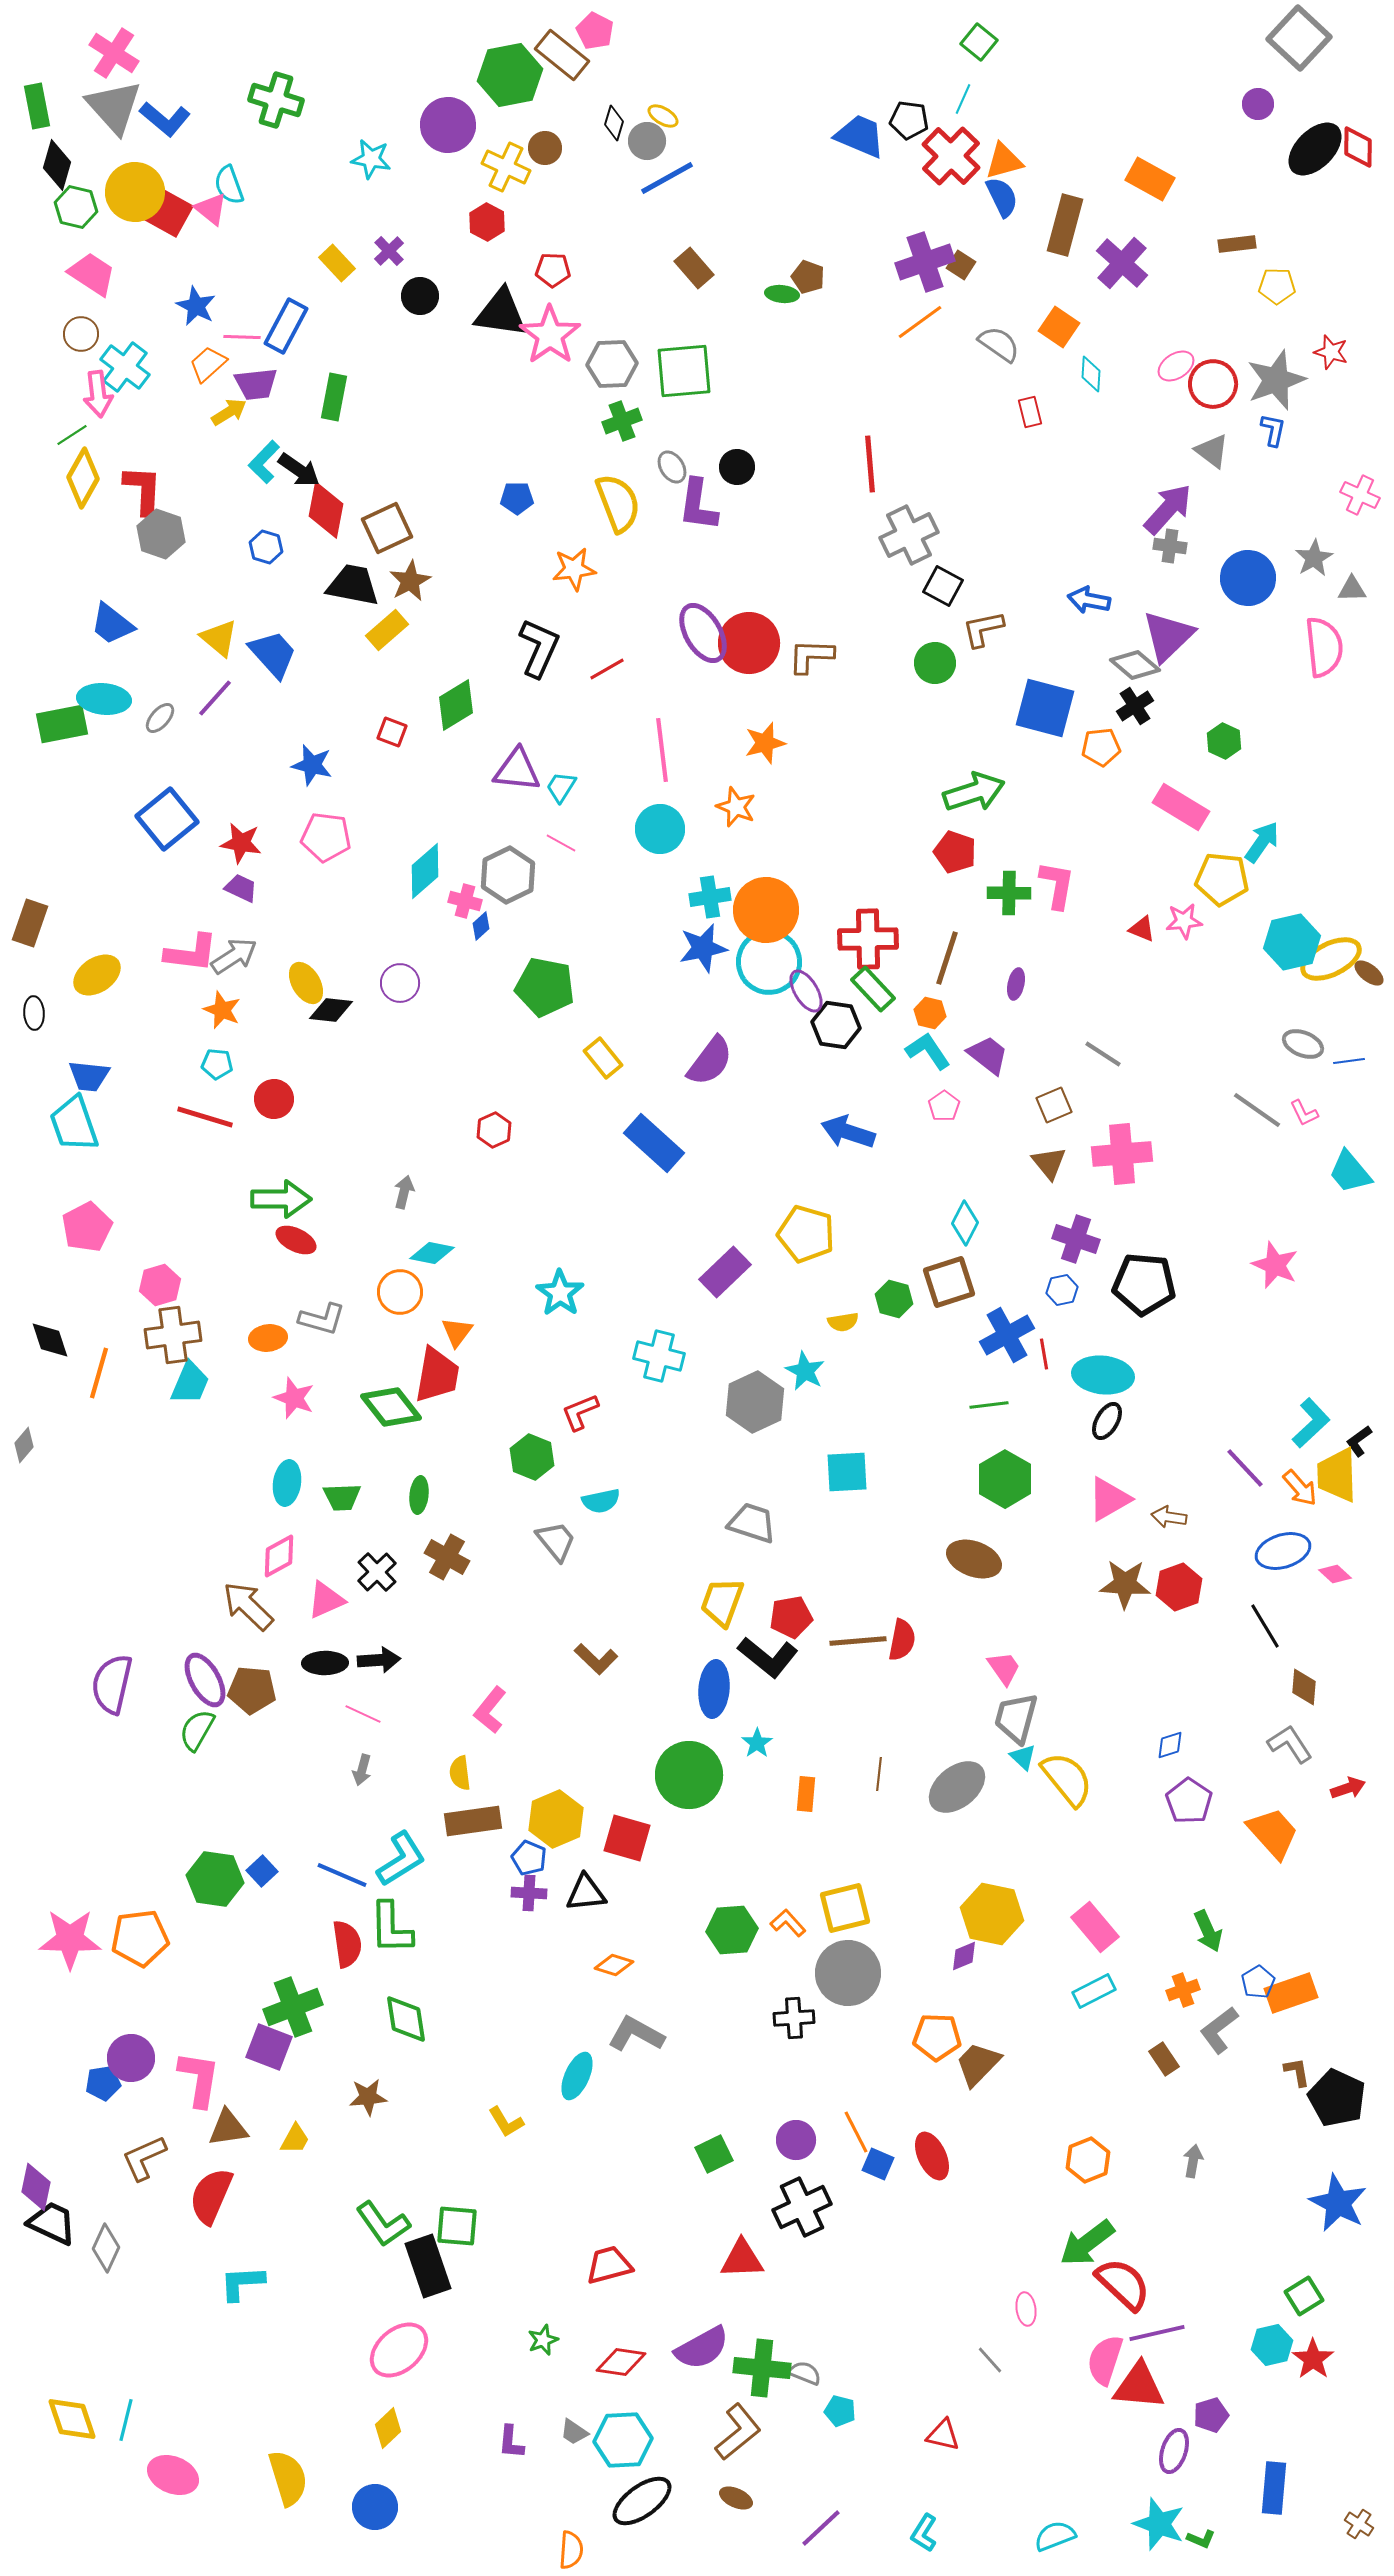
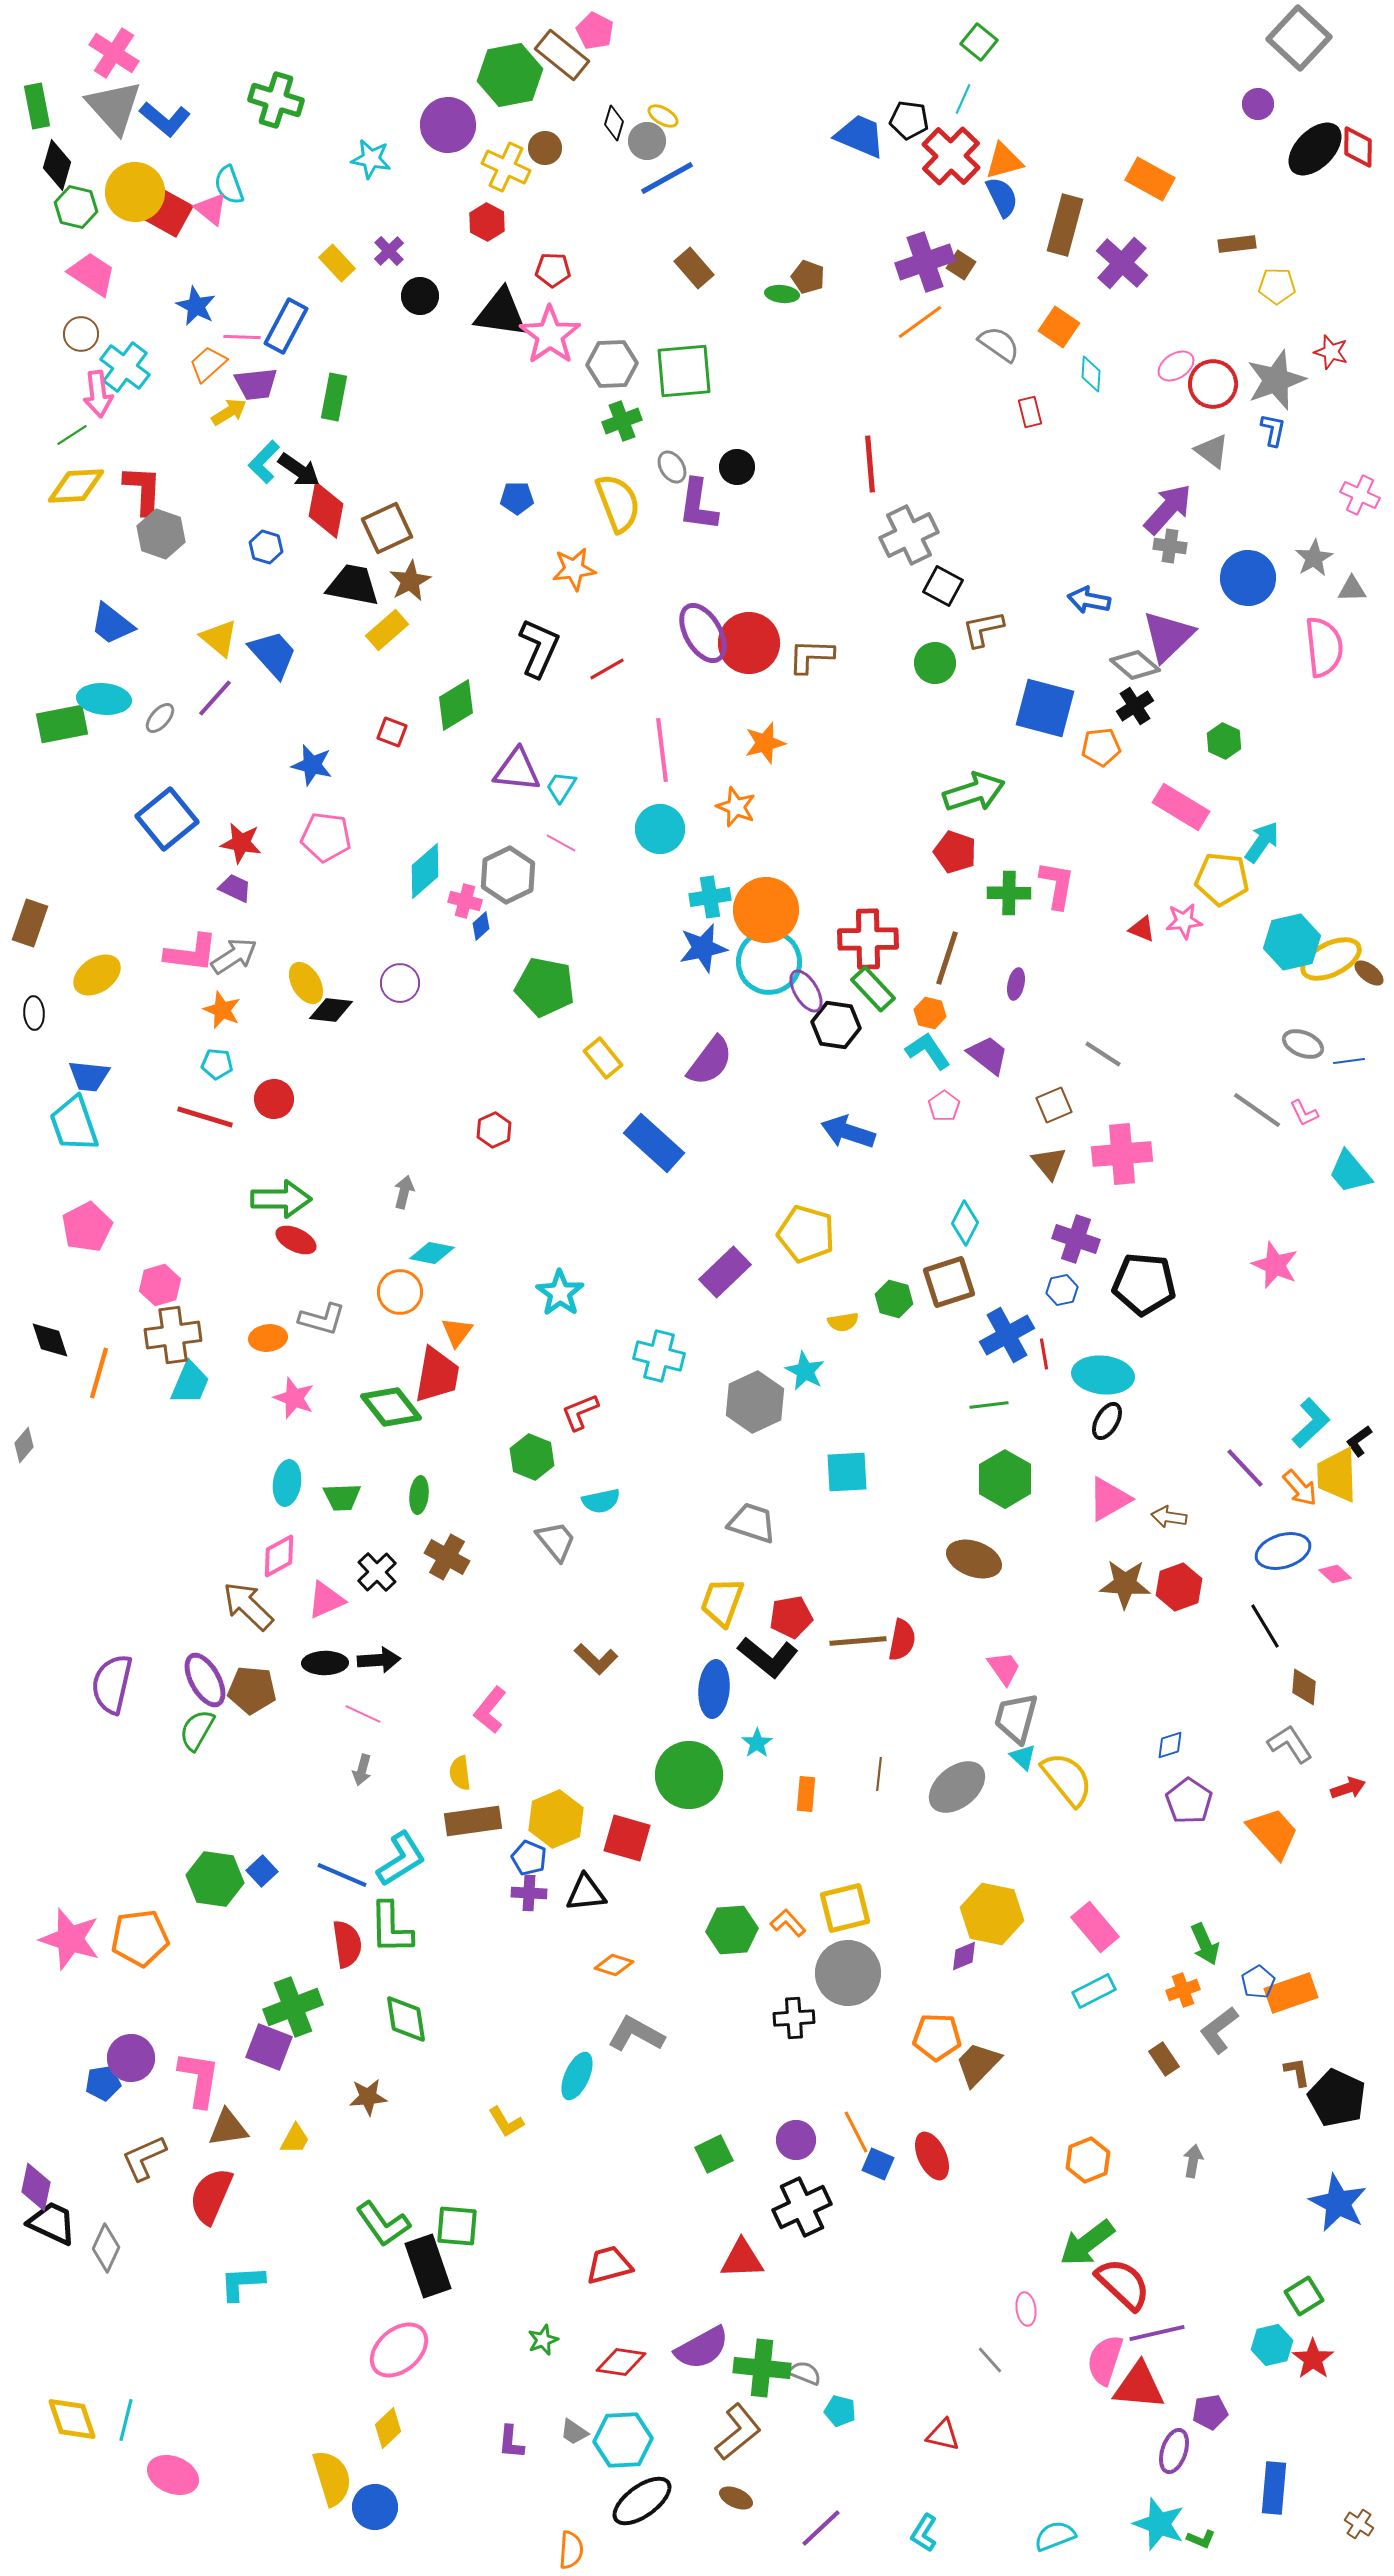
yellow diamond at (83, 478): moved 7 px left, 8 px down; rotated 58 degrees clockwise
purple trapezoid at (241, 888): moved 6 px left
green arrow at (1208, 1931): moved 3 px left, 13 px down
pink star at (70, 1939): rotated 16 degrees clockwise
purple pentagon at (1211, 2415): moved 1 px left, 3 px up; rotated 8 degrees clockwise
yellow semicircle at (288, 2478): moved 44 px right
